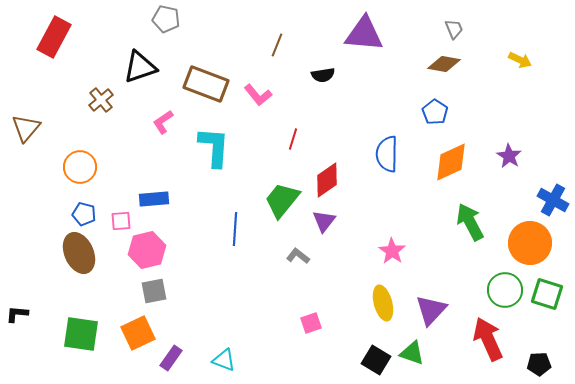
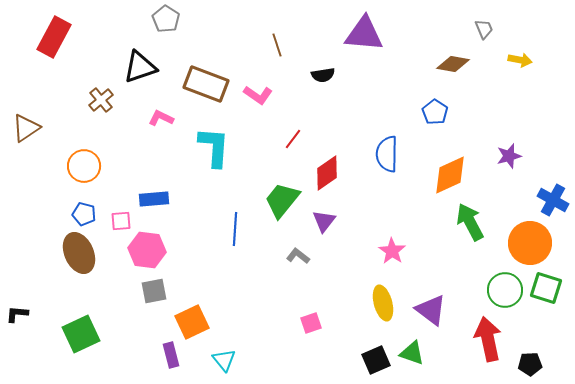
gray pentagon at (166, 19): rotated 20 degrees clockwise
gray trapezoid at (454, 29): moved 30 px right
brown line at (277, 45): rotated 40 degrees counterclockwise
yellow arrow at (520, 60): rotated 15 degrees counterclockwise
brown diamond at (444, 64): moved 9 px right
pink L-shape at (258, 95): rotated 16 degrees counterclockwise
pink L-shape at (163, 122): moved 2 px left, 4 px up; rotated 60 degrees clockwise
brown triangle at (26, 128): rotated 16 degrees clockwise
red line at (293, 139): rotated 20 degrees clockwise
purple star at (509, 156): rotated 25 degrees clockwise
orange diamond at (451, 162): moved 1 px left, 13 px down
orange circle at (80, 167): moved 4 px right, 1 px up
red diamond at (327, 180): moved 7 px up
pink hexagon at (147, 250): rotated 21 degrees clockwise
green square at (547, 294): moved 1 px left, 6 px up
purple triangle at (431, 310): rotated 36 degrees counterclockwise
orange square at (138, 333): moved 54 px right, 11 px up
green square at (81, 334): rotated 33 degrees counterclockwise
red arrow at (488, 339): rotated 12 degrees clockwise
purple rectangle at (171, 358): moved 3 px up; rotated 50 degrees counterclockwise
cyan triangle at (224, 360): rotated 30 degrees clockwise
black square at (376, 360): rotated 36 degrees clockwise
black pentagon at (539, 364): moved 9 px left
